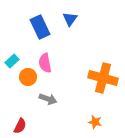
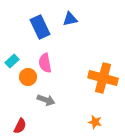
blue triangle: rotated 42 degrees clockwise
gray arrow: moved 2 px left, 1 px down
